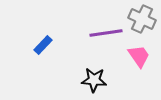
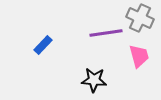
gray cross: moved 2 px left, 1 px up
pink trapezoid: rotated 20 degrees clockwise
